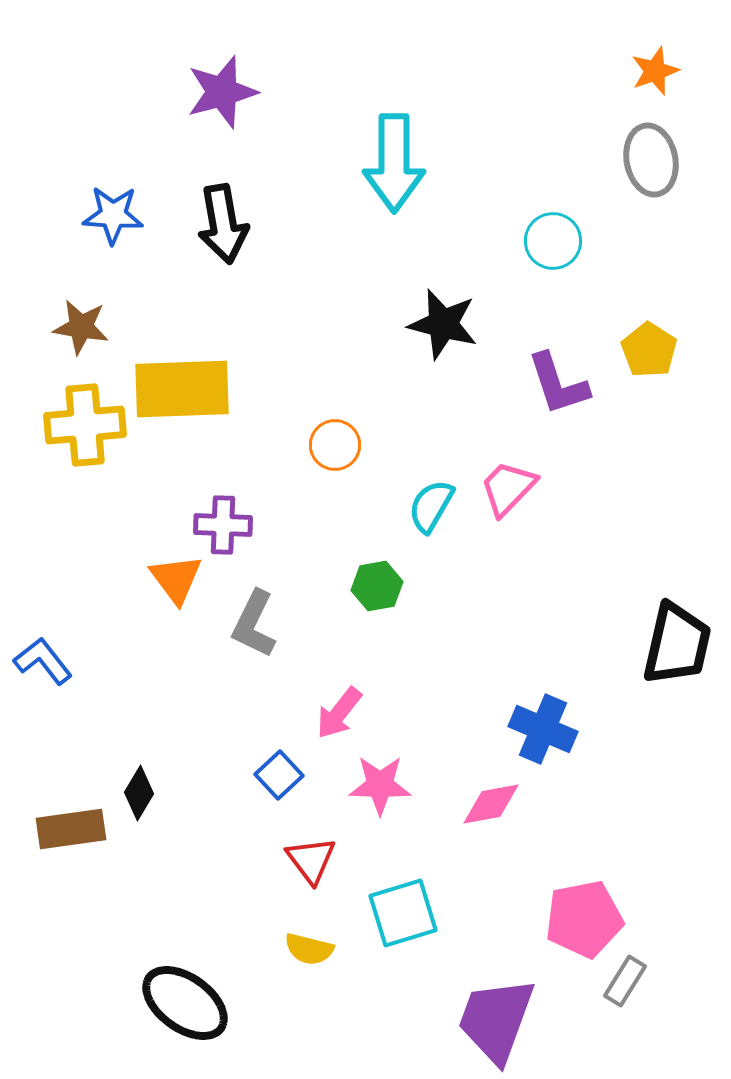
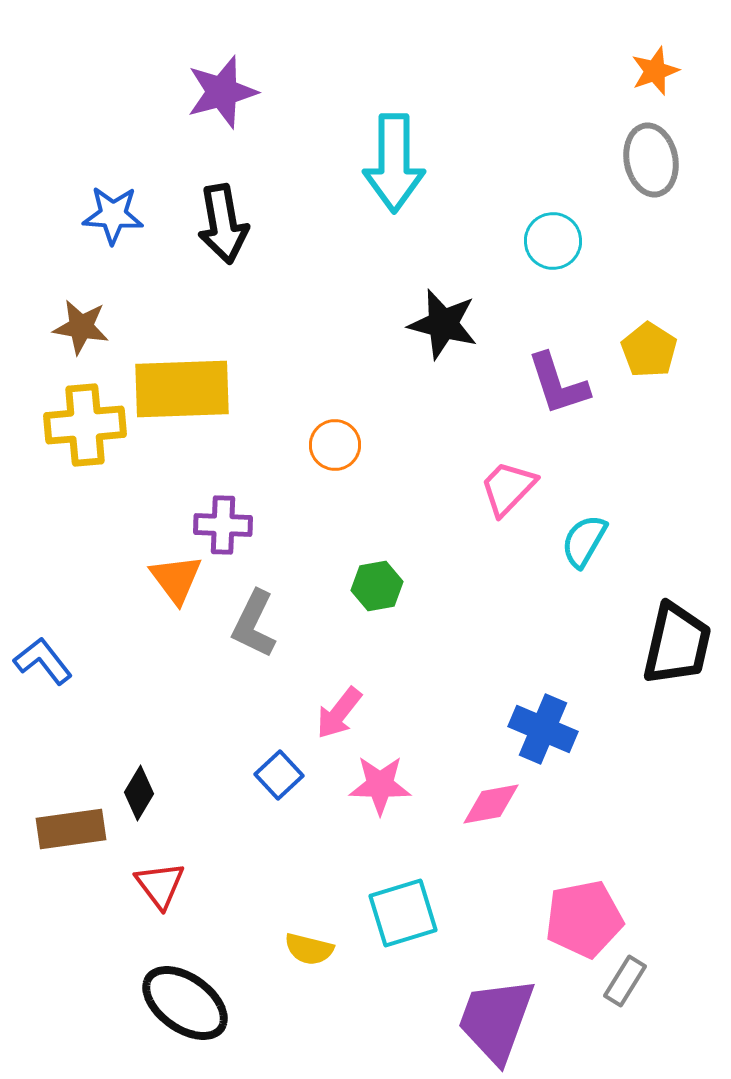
cyan semicircle: moved 153 px right, 35 px down
red triangle: moved 151 px left, 25 px down
